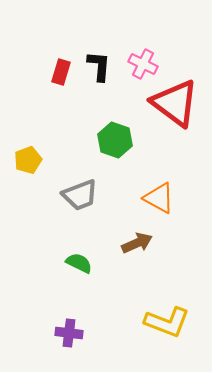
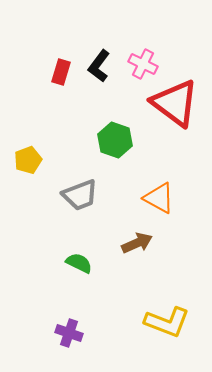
black L-shape: rotated 148 degrees counterclockwise
purple cross: rotated 12 degrees clockwise
